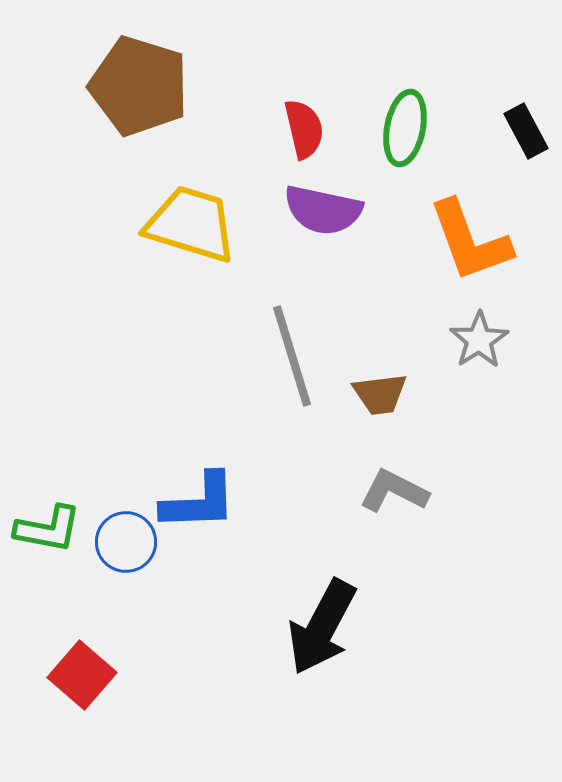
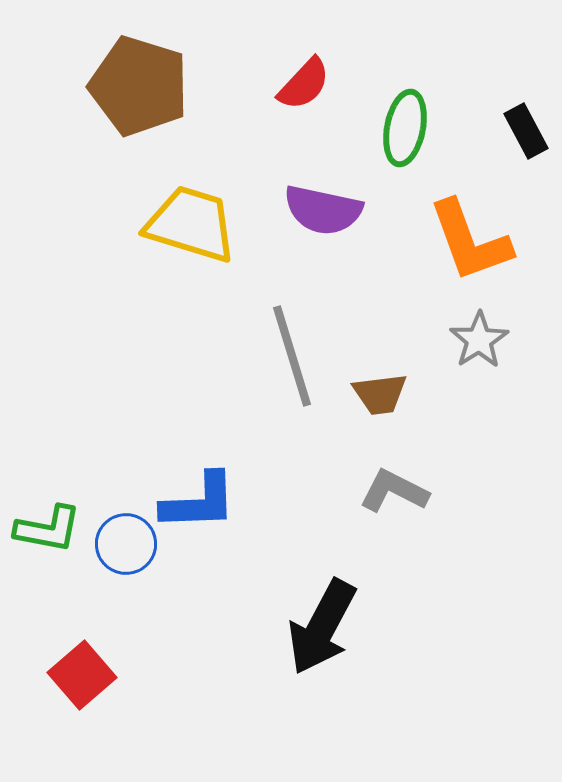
red semicircle: moved 45 px up; rotated 56 degrees clockwise
blue circle: moved 2 px down
red square: rotated 8 degrees clockwise
